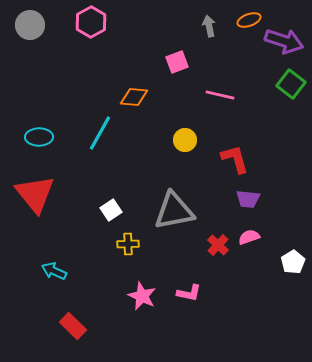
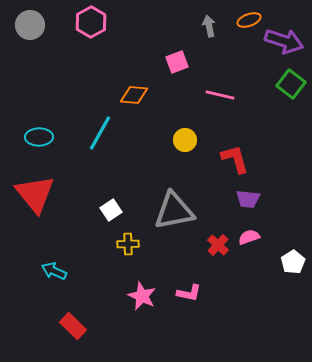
orange diamond: moved 2 px up
